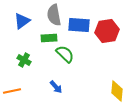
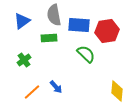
green semicircle: moved 21 px right
green cross: rotated 24 degrees clockwise
orange line: moved 20 px right, 1 px down; rotated 30 degrees counterclockwise
